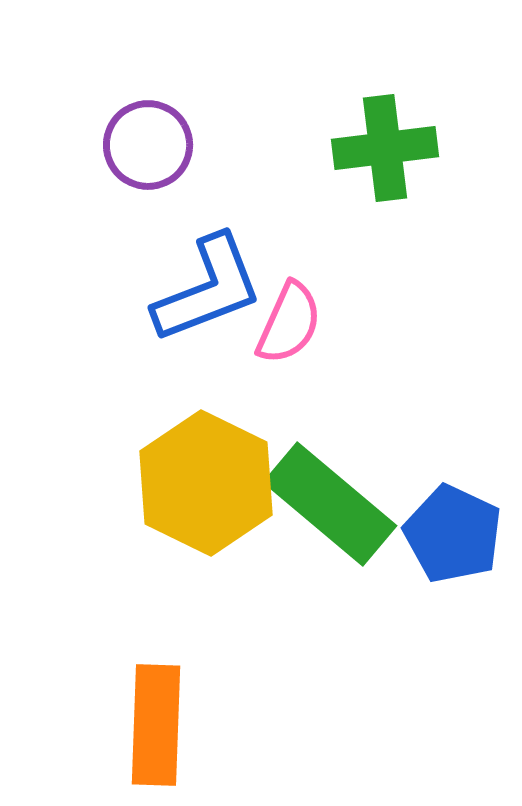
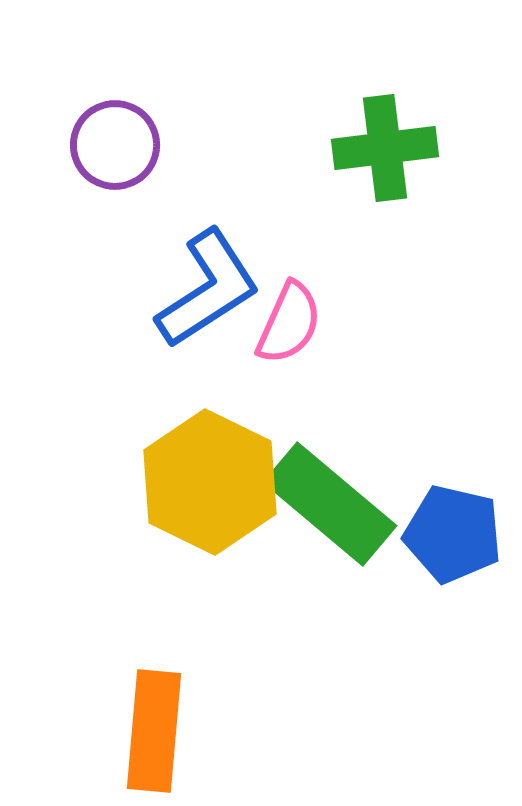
purple circle: moved 33 px left
blue L-shape: rotated 12 degrees counterclockwise
yellow hexagon: moved 4 px right, 1 px up
blue pentagon: rotated 12 degrees counterclockwise
orange rectangle: moved 2 px left, 6 px down; rotated 3 degrees clockwise
